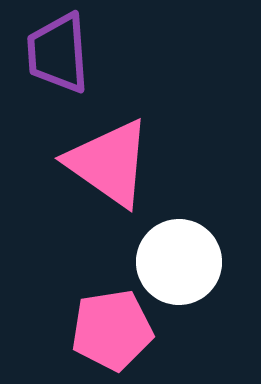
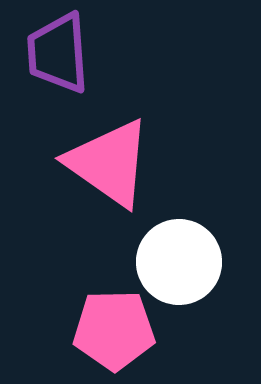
pink pentagon: moved 2 px right; rotated 8 degrees clockwise
